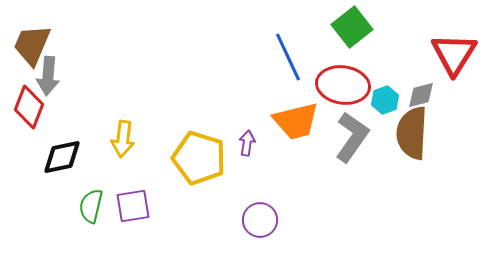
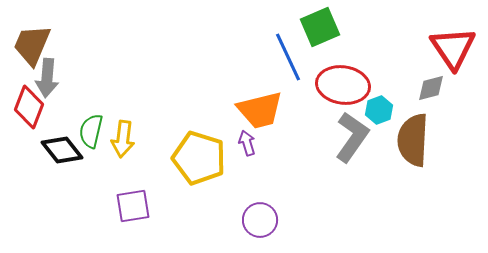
green square: moved 32 px left; rotated 15 degrees clockwise
red triangle: moved 1 px left, 6 px up; rotated 6 degrees counterclockwise
gray arrow: moved 1 px left, 2 px down
gray diamond: moved 10 px right, 7 px up
cyan hexagon: moved 6 px left, 10 px down
orange trapezoid: moved 36 px left, 11 px up
brown semicircle: moved 1 px right, 7 px down
purple arrow: rotated 25 degrees counterclockwise
black diamond: moved 7 px up; rotated 63 degrees clockwise
green semicircle: moved 75 px up
